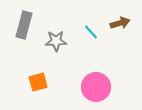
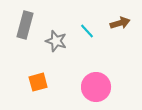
gray rectangle: moved 1 px right
cyan line: moved 4 px left, 1 px up
gray star: rotated 20 degrees clockwise
